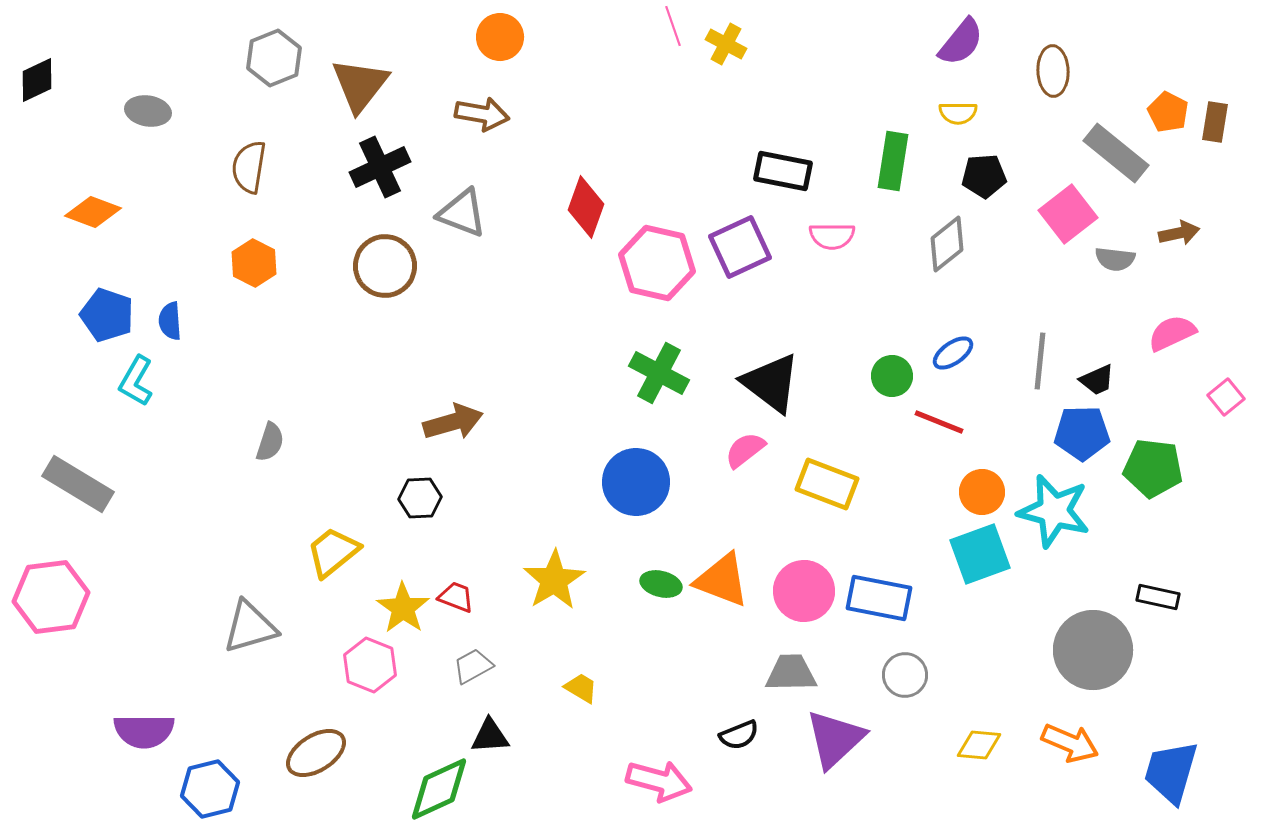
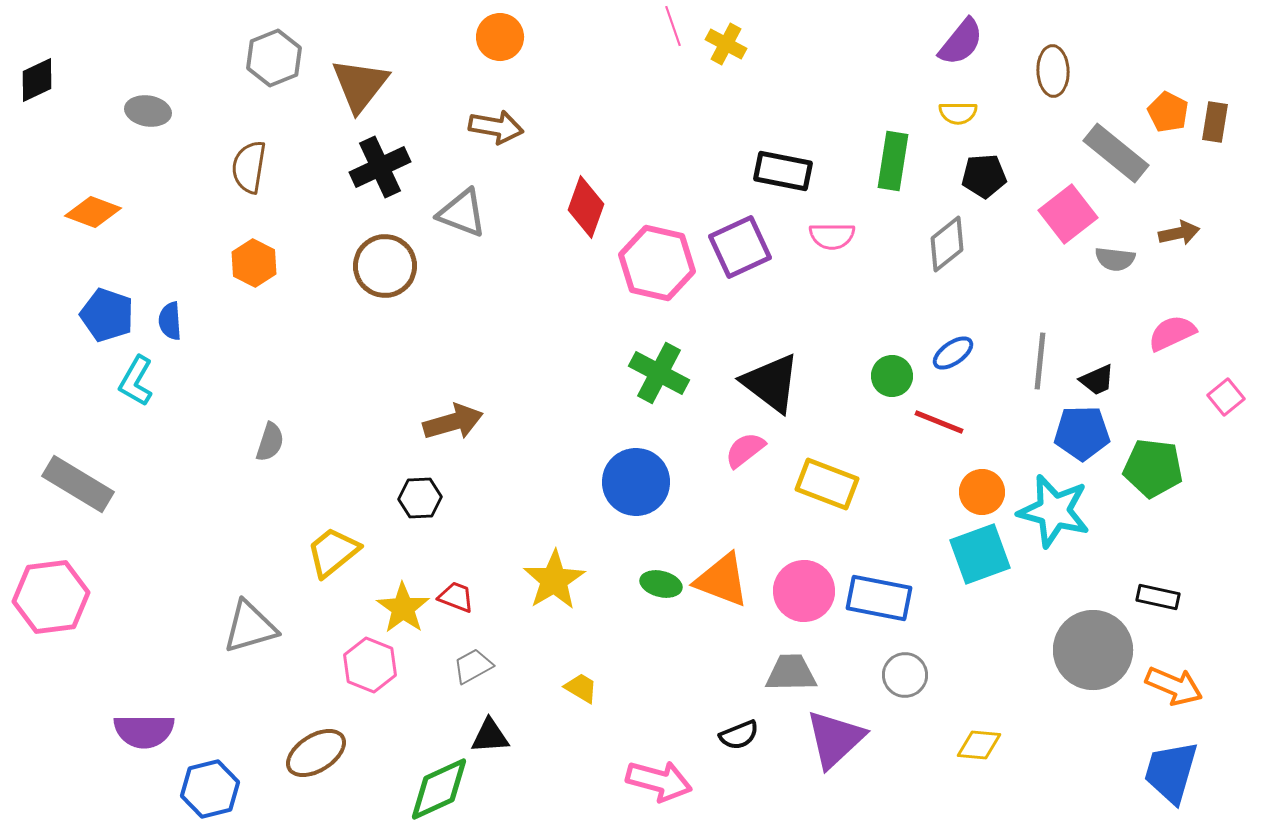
brown arrow at (482, 114): moved 14 px right, 13 px down
orange arrow at (1070, 743): moved 104 px right, 57 px up
